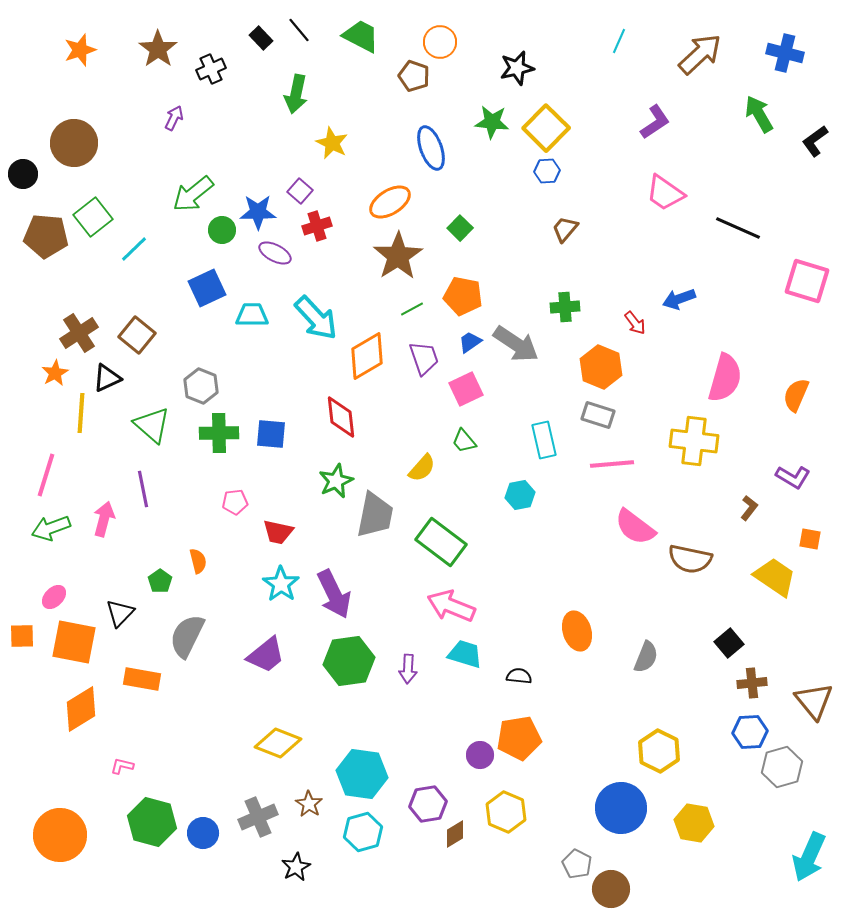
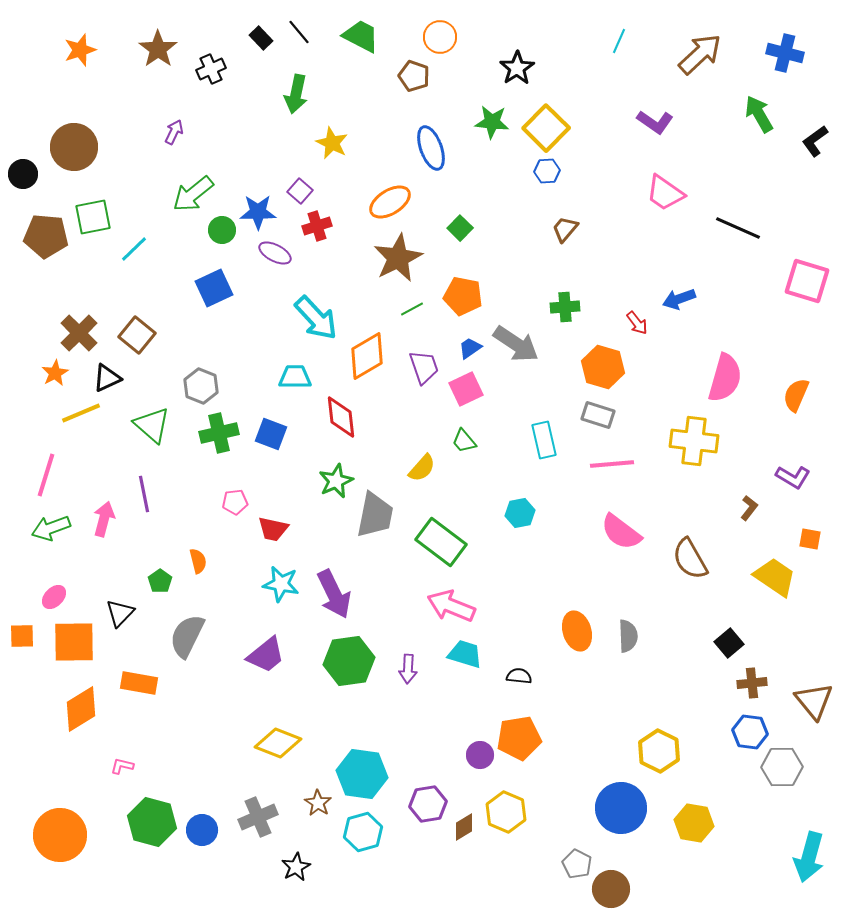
black line at (299, 30): moved 2 px down
orange circle at (440, 42): moved 5 px up
black star at (517, 68): rotated 20 degrees counterclockwise
purple arrow at (174, 118): moved 14 px down
purple L-shape at (655, 122): rotated 69 degrees clockwise
brown circle at (74, 143): moved 4 px down
green square at (93, 217): rotated 27 degrees clockwise
brown star at (398, 256): moved 2 px down; rotated 6 degrees clockwise
blue square at (207, 288): moved 7 px right
cyan trapezoid at (252, 315): moved 43 px right, 62 px down
red arrow at (635, 323): moved 2 px right
brown cross at (79, 333): rotated 12 degrees counterclockwise
blue trapezoid at (470, 342): moved 6 px down
purple trapezoid at (424, 358): moved 9 px down
orange hexagon at (601, 367): moved 2 px right; rotated 6 degrees counterclockwise
yellow line at (81, 413): rotated 63 degrees clockwise
green cross at (219, 433): rotated 12 degrees counterclockwise
blue square at (271, 434): rotated 16 degrees clockwise
purple line at (143, 489): moved 1 px right, 5 px down
cyan hexagon at (520, 495): moved 18 px down
pink semicircle at (635, 527): moved 14 px left, 5 px down
red trapezoid at (278, 532): moved 5 px left, 3 px up
brown semicircle at (690, 559): rotated 48 degrees clockwise
cyan star at (281, 584): rotated 24 degrees counterclockwise
orange square at (74, 642): rotated 12 degrees counterclockwise
gray semicircle at (646, 657): moved 18 px left, 21 px up; rotated 24 degrees counterclockwise
orange rectangle at (142, 679): moved 3 px left, 4 px down
blue hexagon at (750, 732): rotated 12 degrees clockwise
gray hexagon at (782, 767): rotated 15 degrees clockwise
brown star at (309, 804): moved 9 px right, 1 px up
blue circle at (203, 833): moved 1 px left, 3 px up
brown diamond at (455, 834): moved 9 px right, 7 px up
cyan arrow at (809, 857): rotated 9 degrees counterclockwise
